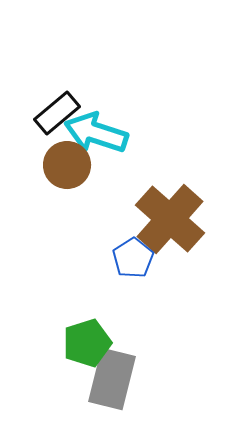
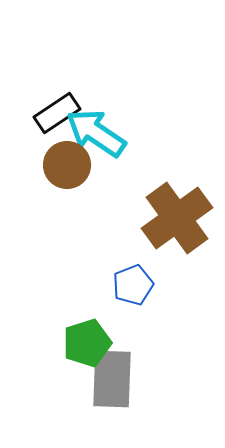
black rectangle: rotated 6 degrees clockwise
cyan arrow: rotated 16 degrees clockwise
brown cross: moved 7 px right, 1 px up; rotated 12 degrees clockwise
blue pentagon: moved 27 px down; rotated 12 degrees clockwise
gray rectangle: rotated 12 degrees counterclockwise
